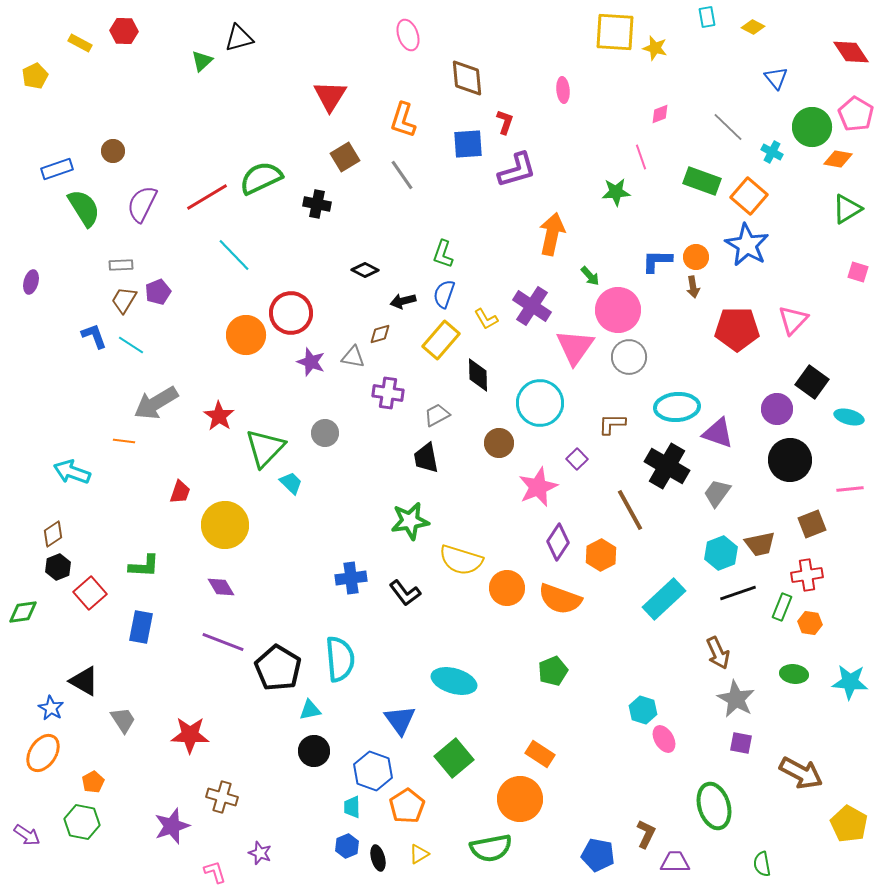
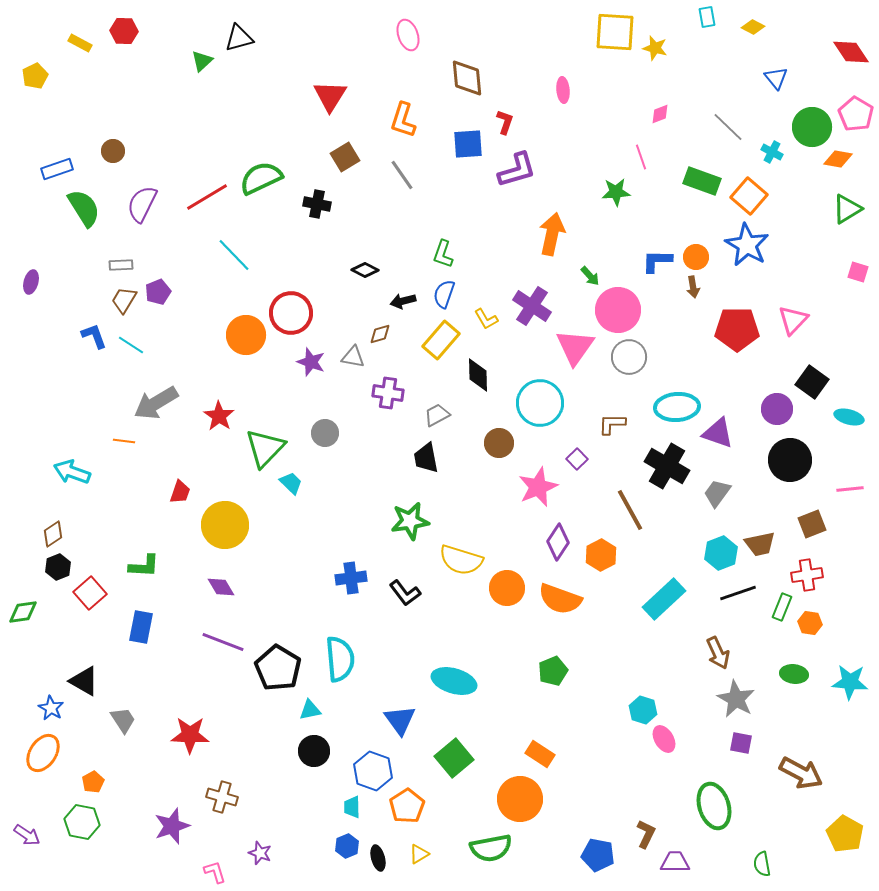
yellow pentagon at (849, 824): moved 4 px left, 10 px down
